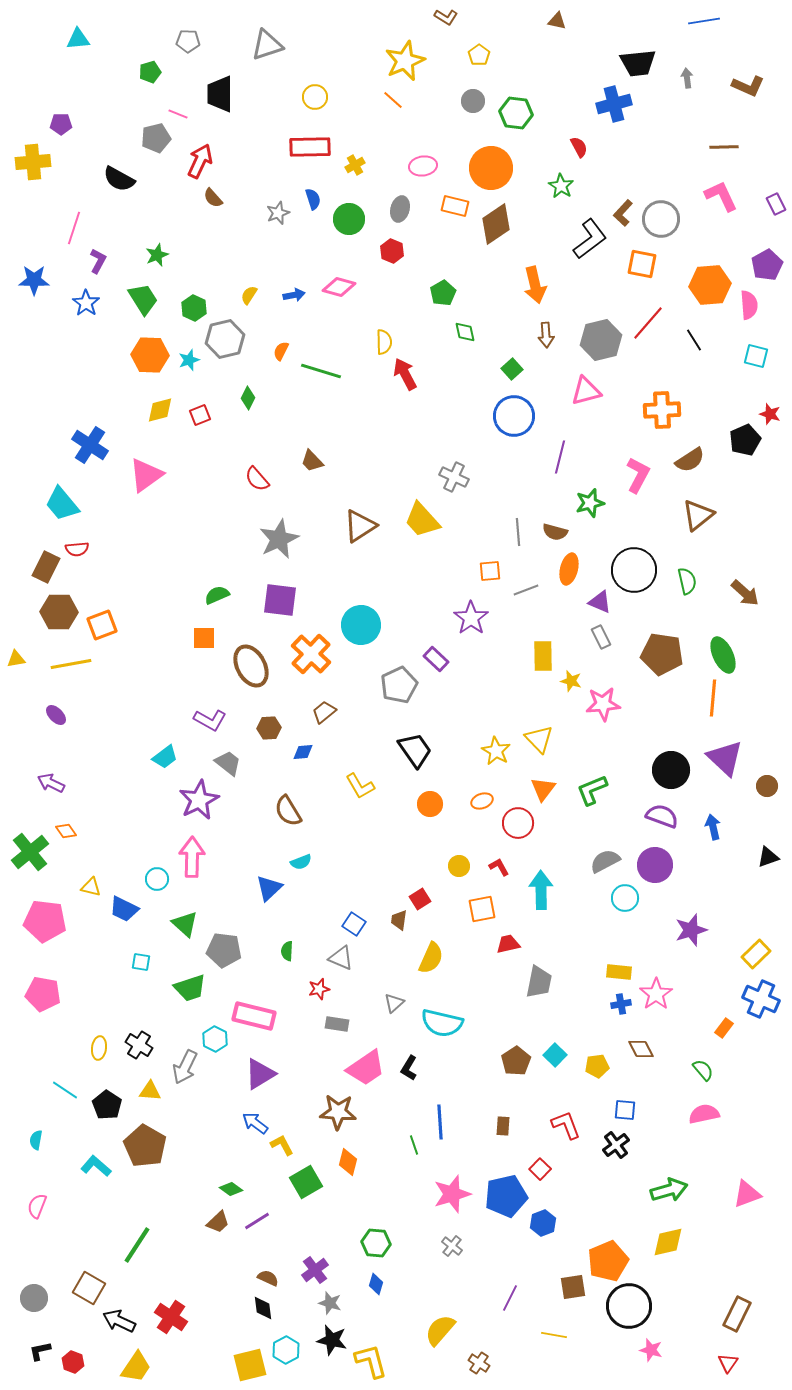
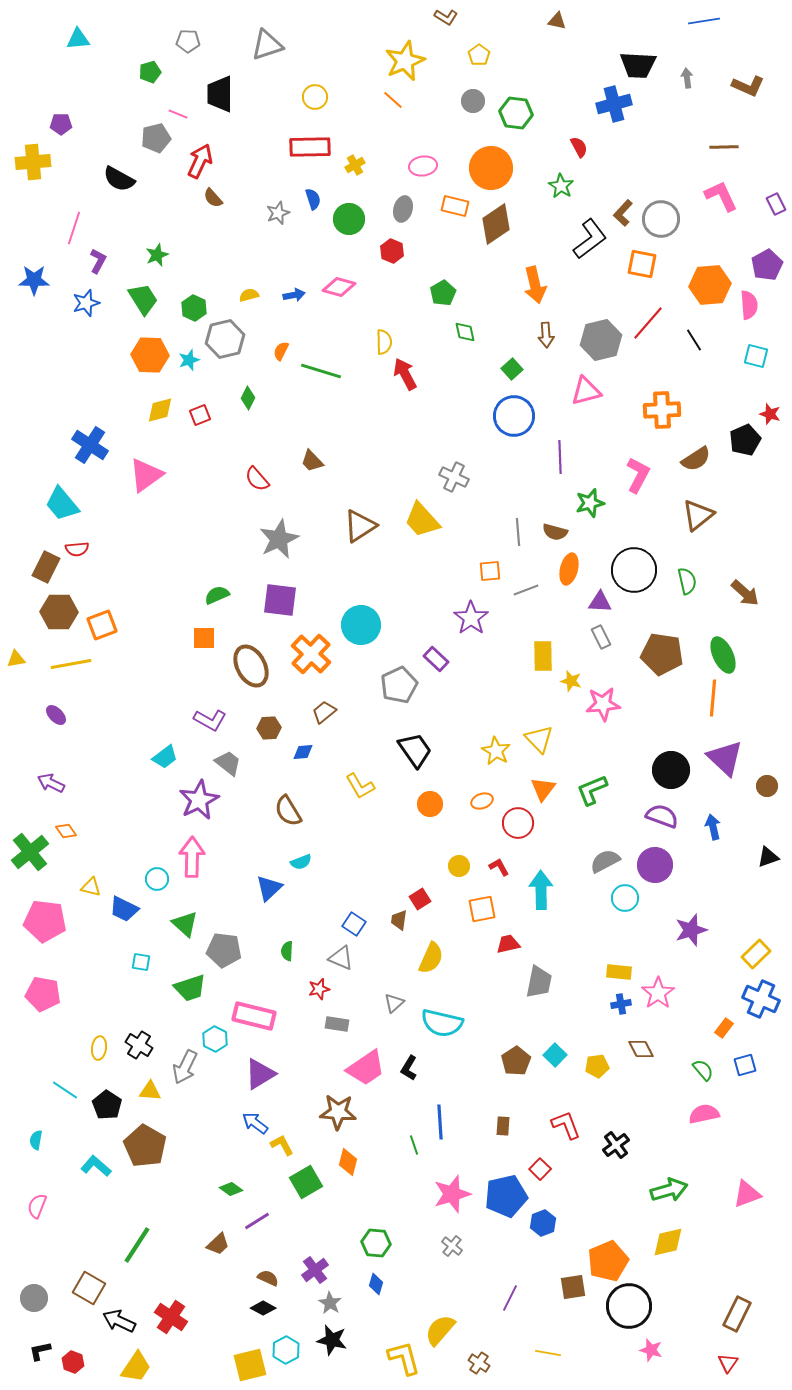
black trapezoid at (638, 63): moved 2 px down; rotated 9 degrees clockwise
gray ellipse at (400, 209): moved 3 px right
yellow semicircle at (249, 295): rotated 42 degrees clockwise
blue star at (86, 303): rotated 20 degrees clockwise
purple line at (560, 457): rotated 16 degrees counterclockwise
brown semicircle at (690, 460): moved 6 px right, 1 px up
purple triangle at (600, 602): rotated 20 degrees counterclockwise
pink star at (656, 994): moved 2 px right, 1 px up
blue square at (625, 1110): moved 120 px right, 45 px up; rotated 20 degrees counterclockwise
brown trapezoid at (218, 1222): moved 22 px down
gray star at (330, 1303): rotated 15 degrees clockwise
black diamond at (263, 1308): rotated 55 degrees counterclockwise
yellow line at (554, 1335): moved 6 px left, 18 px down
yellow L-shape at (371, 1361): moved 33 px right, 3 px up
